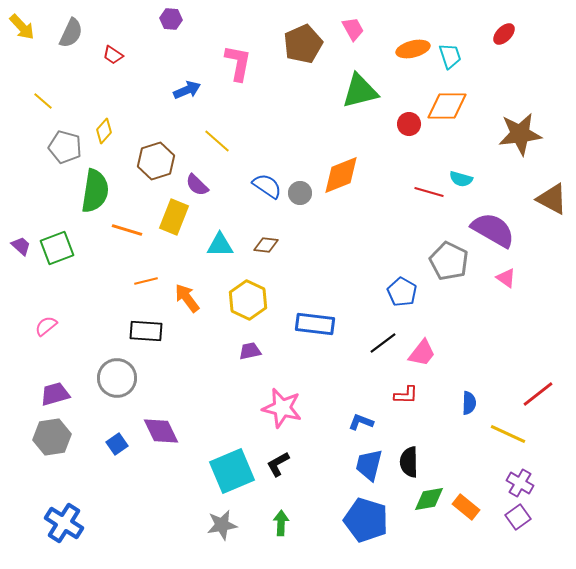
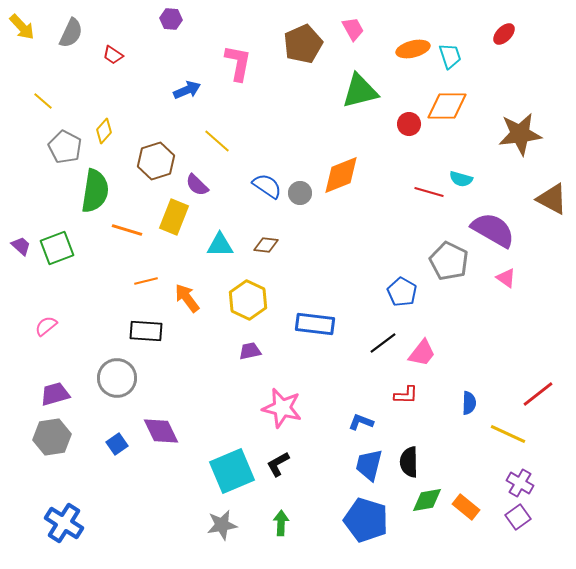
gray pentagon at (65, 147): rotated 12 degrees clockwise
green diamond at (429, 499): moved 2 px left, 1 px down
